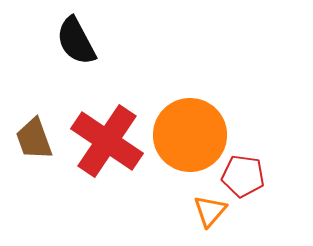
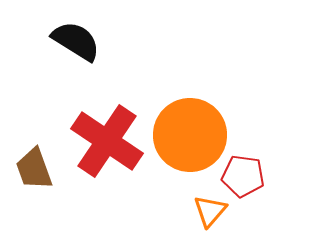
black semicircle: rotated 150 degrees clockwise
brown trapezoid: moved 30 px down
